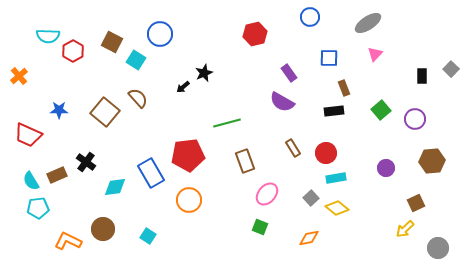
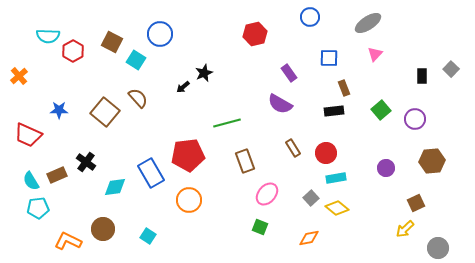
purple semicircle at (282, 102): moved 2 px left, 2 px down
